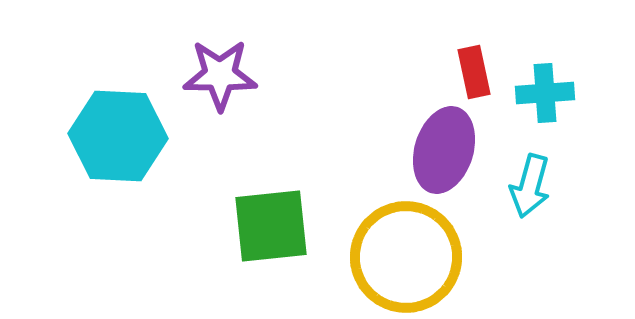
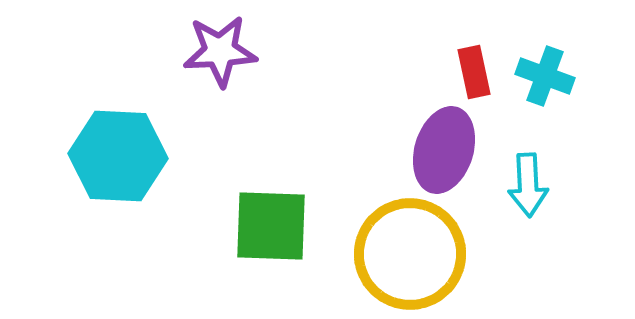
purple star: moved 24 px up; rotated 4 degrees counterclockwise
cyan cross: moved 17 px up; rotated 24 degrees clockwise
cyan hexagon: moved 20 px down
cyan arrow: moved 2 px left, 1 px up; rotated 18 degrees counterclockwise
green square: rotated 8 degrees clockwise
yellow circle: moved 4 px right, 3 px up
